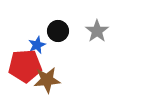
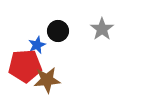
gray star: moved 5 px right, 2 px up
